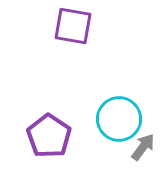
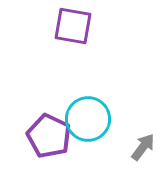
cyan circle: moved 31 px left
purple pentagon: rotated 9 degrees counterclockwise
